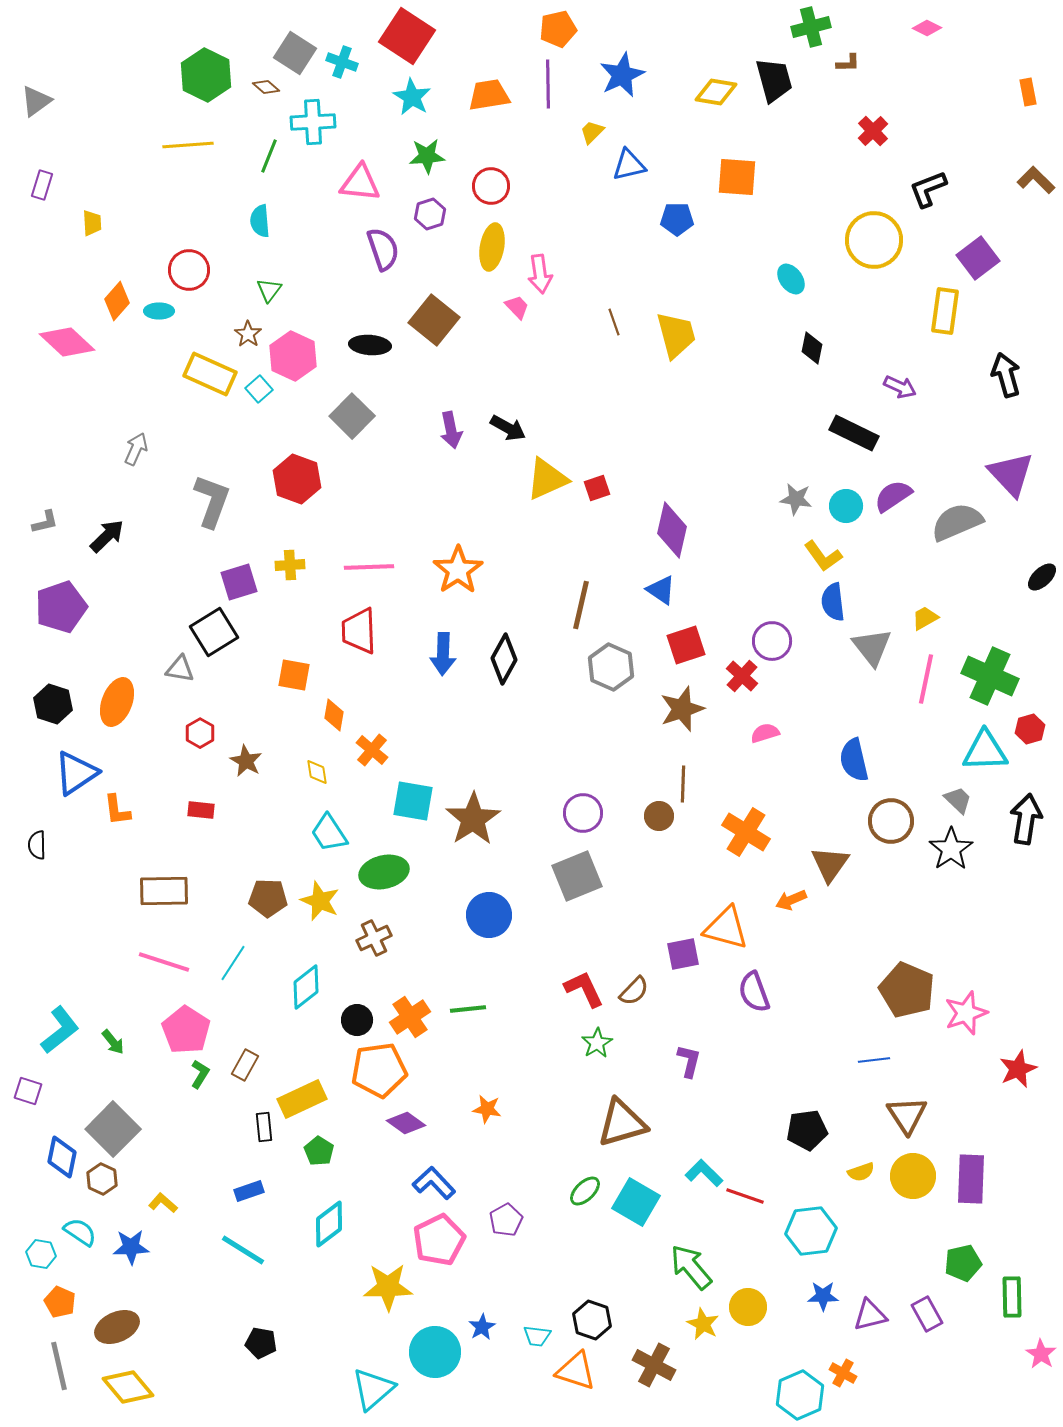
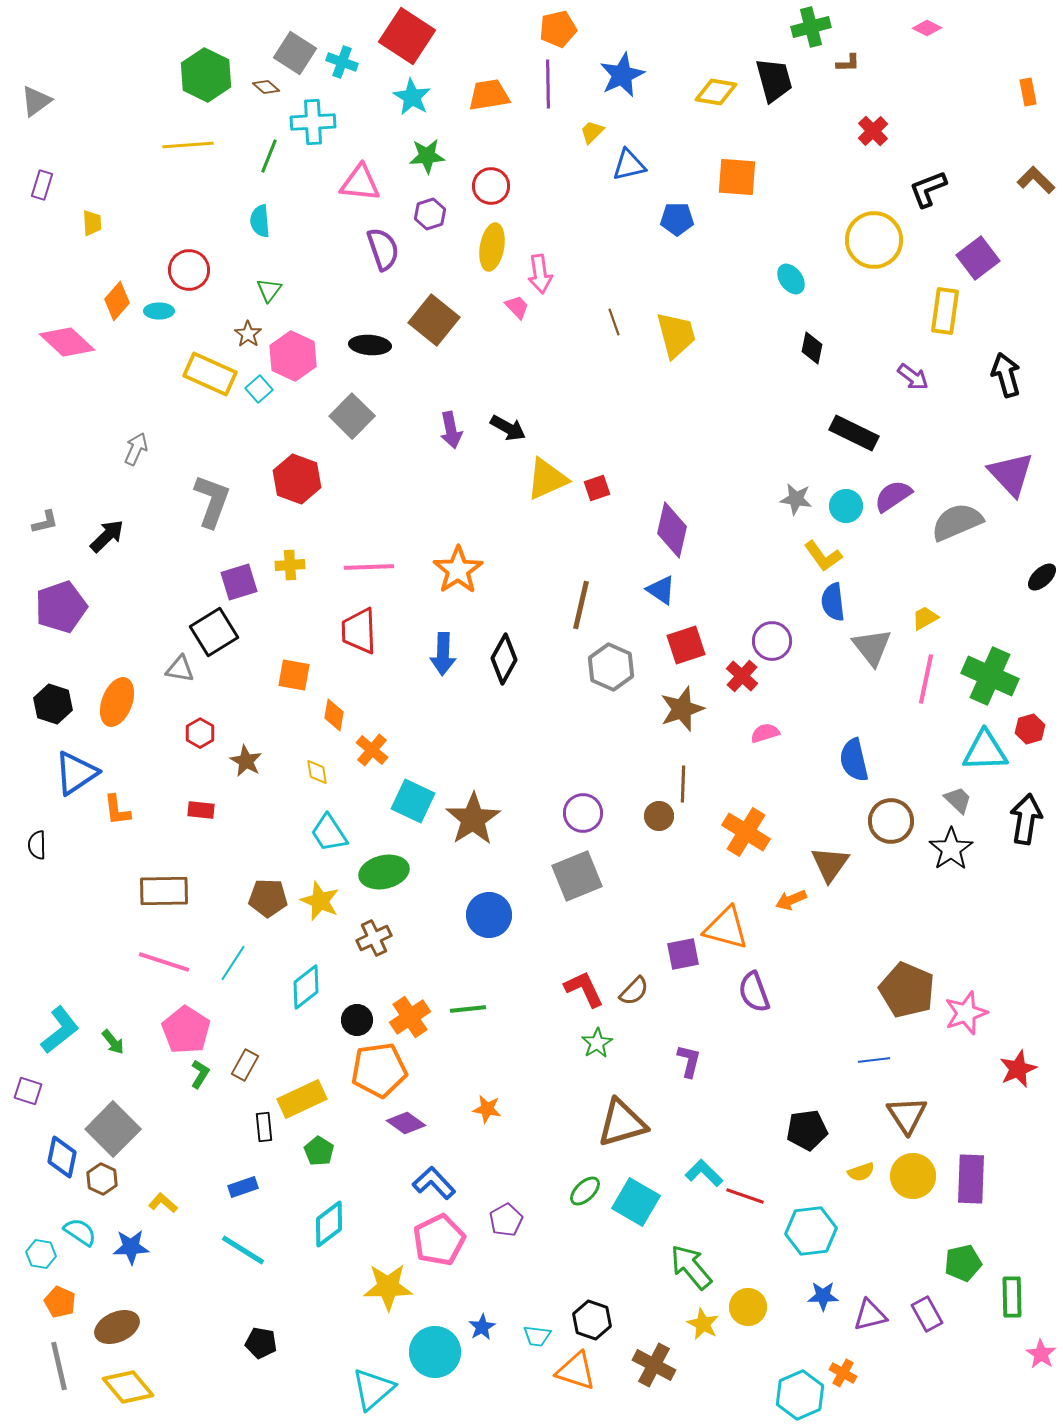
purple arrow at (900, 387): moved 13 px right, 10 px up; rotated 12 degrees clockwise
cyan square at (413, 801): rotated 15 degrees clockwise
blue rectangle at (249, 1191): moved 6 px left, 4 px up
